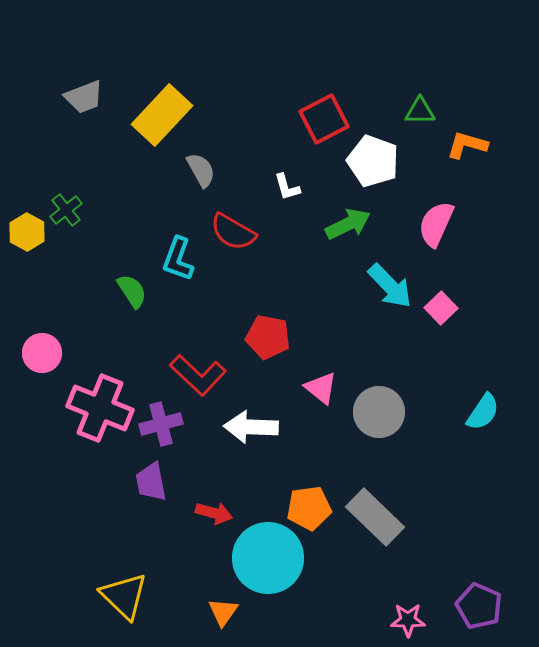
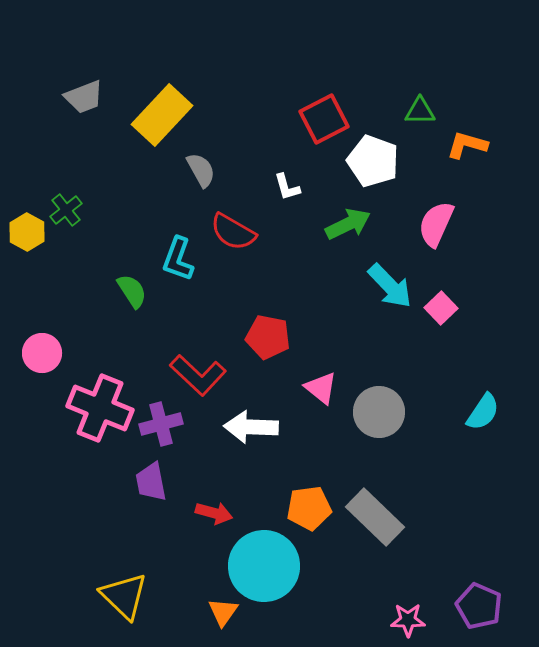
cyan circle: moved 4 px left, 8 px down
